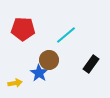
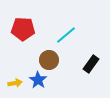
blue star: moved 1 px left, 7 px down
